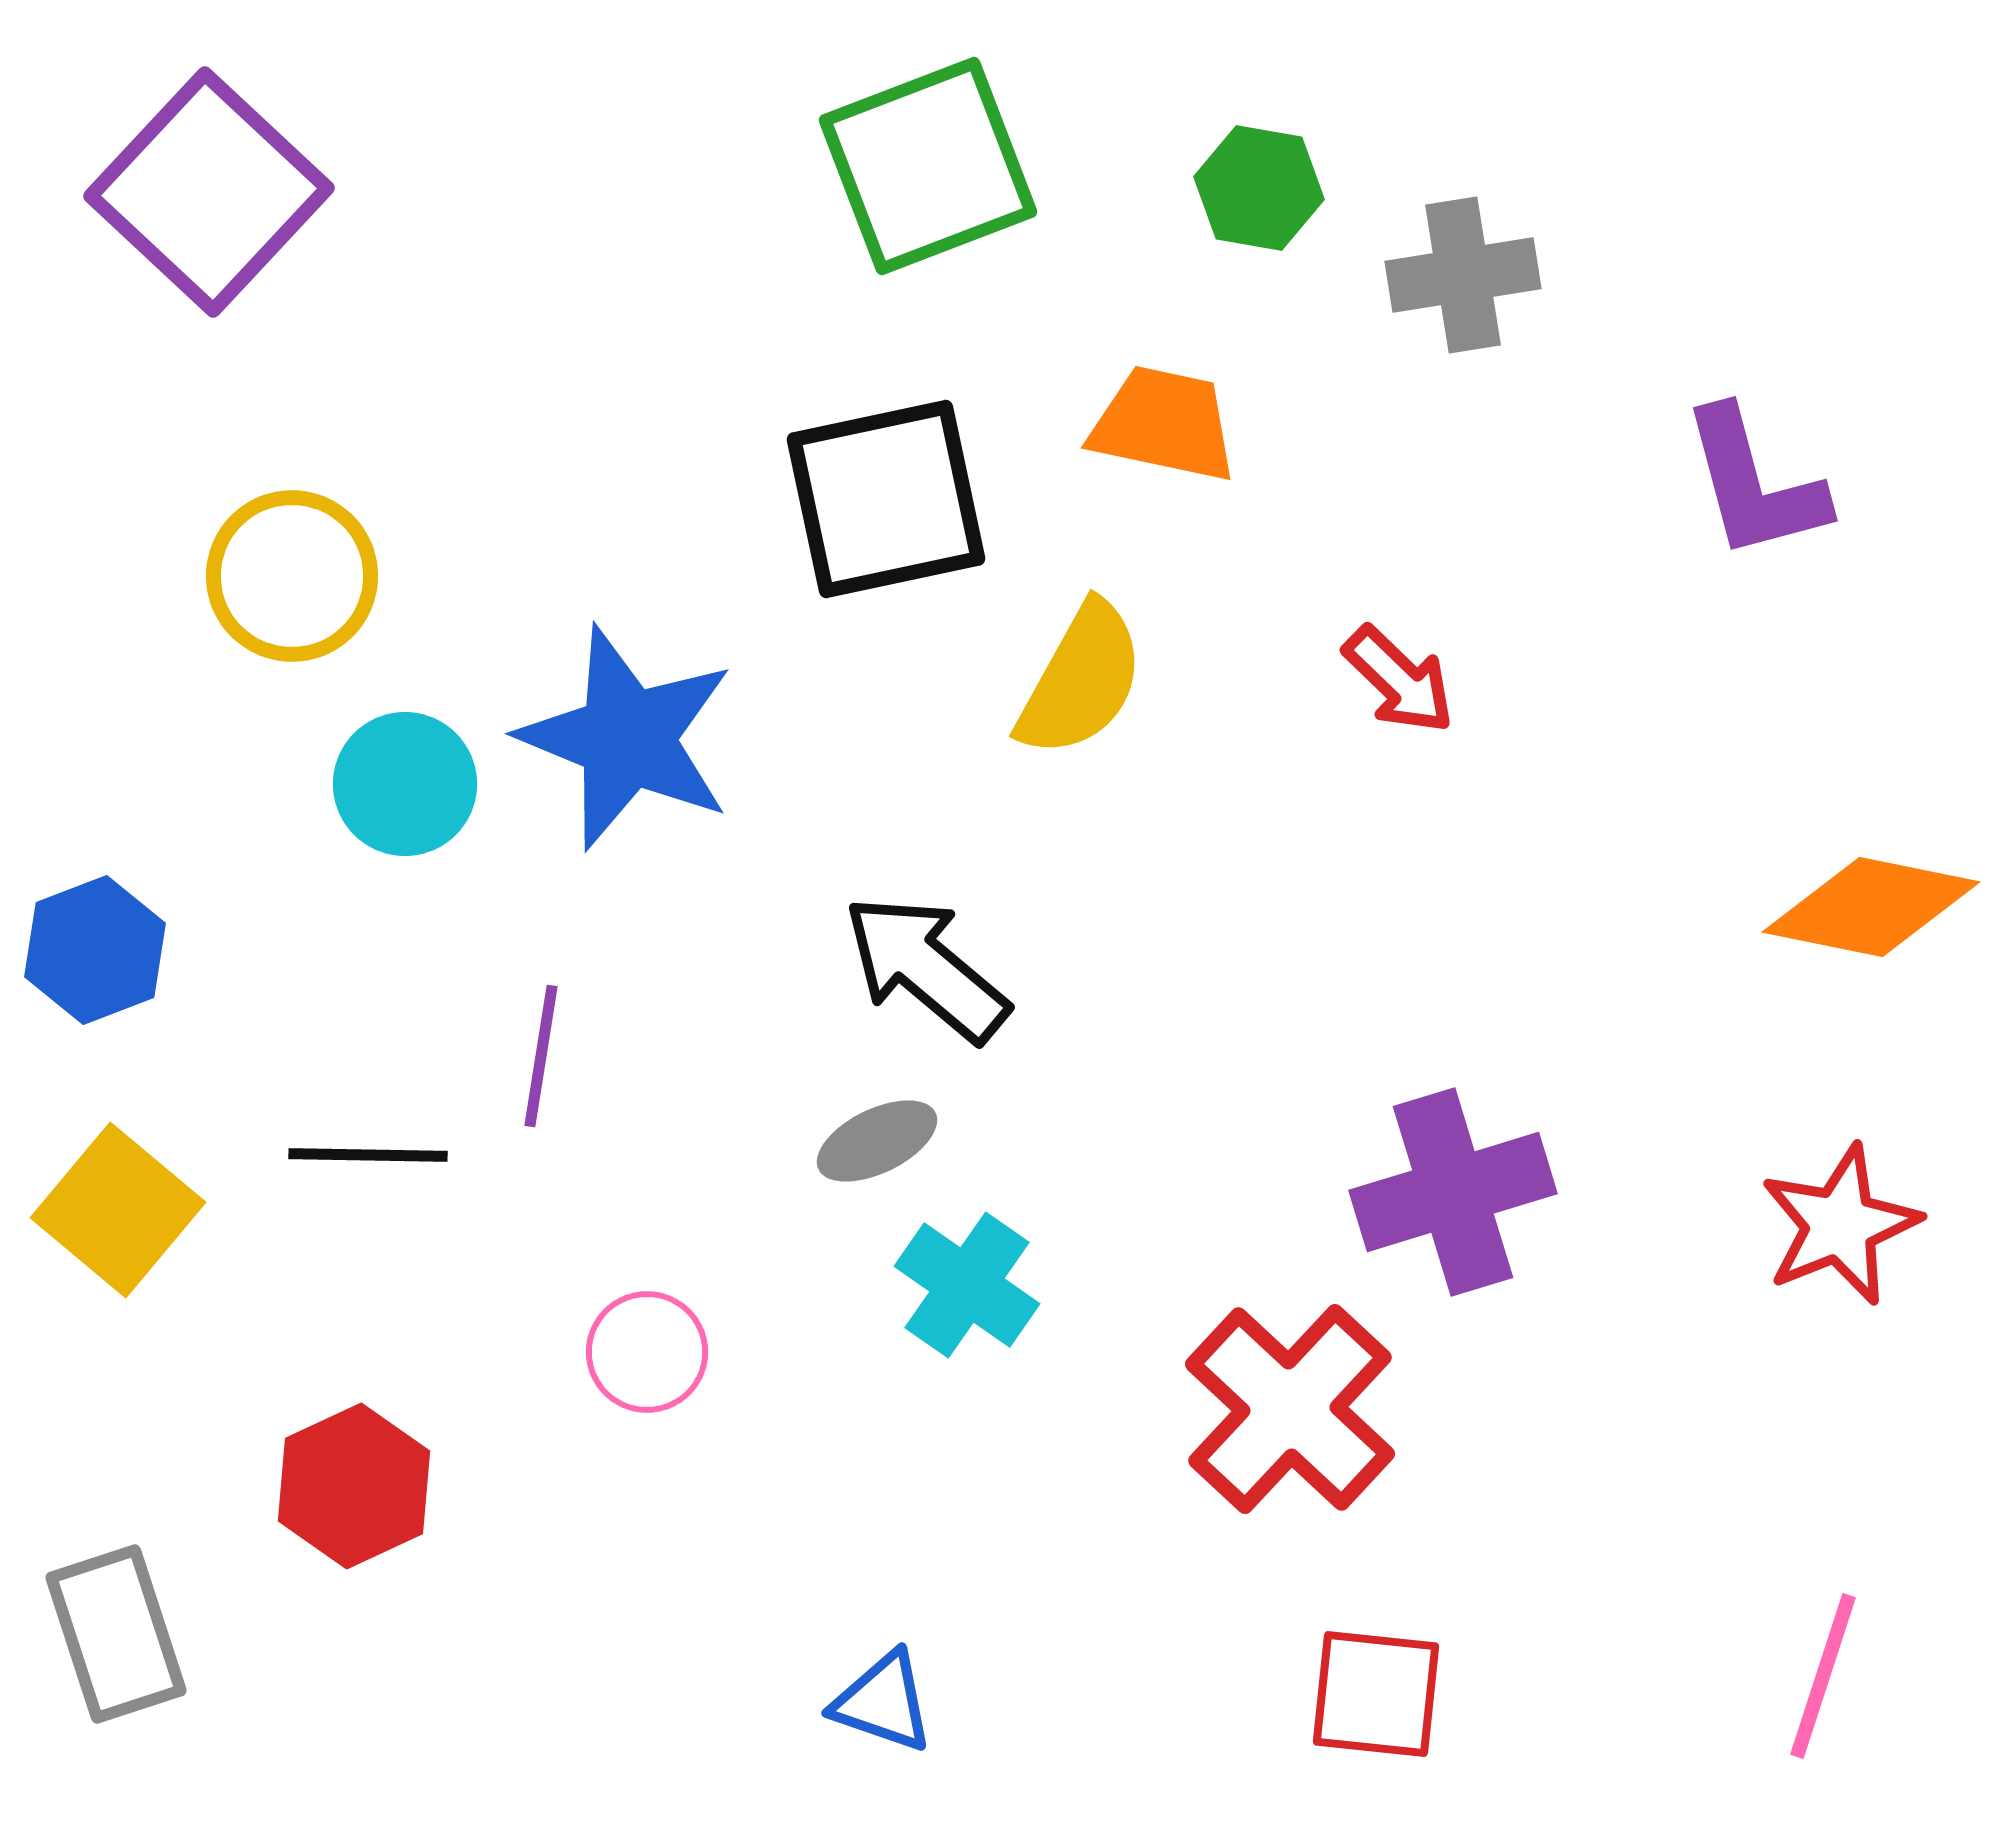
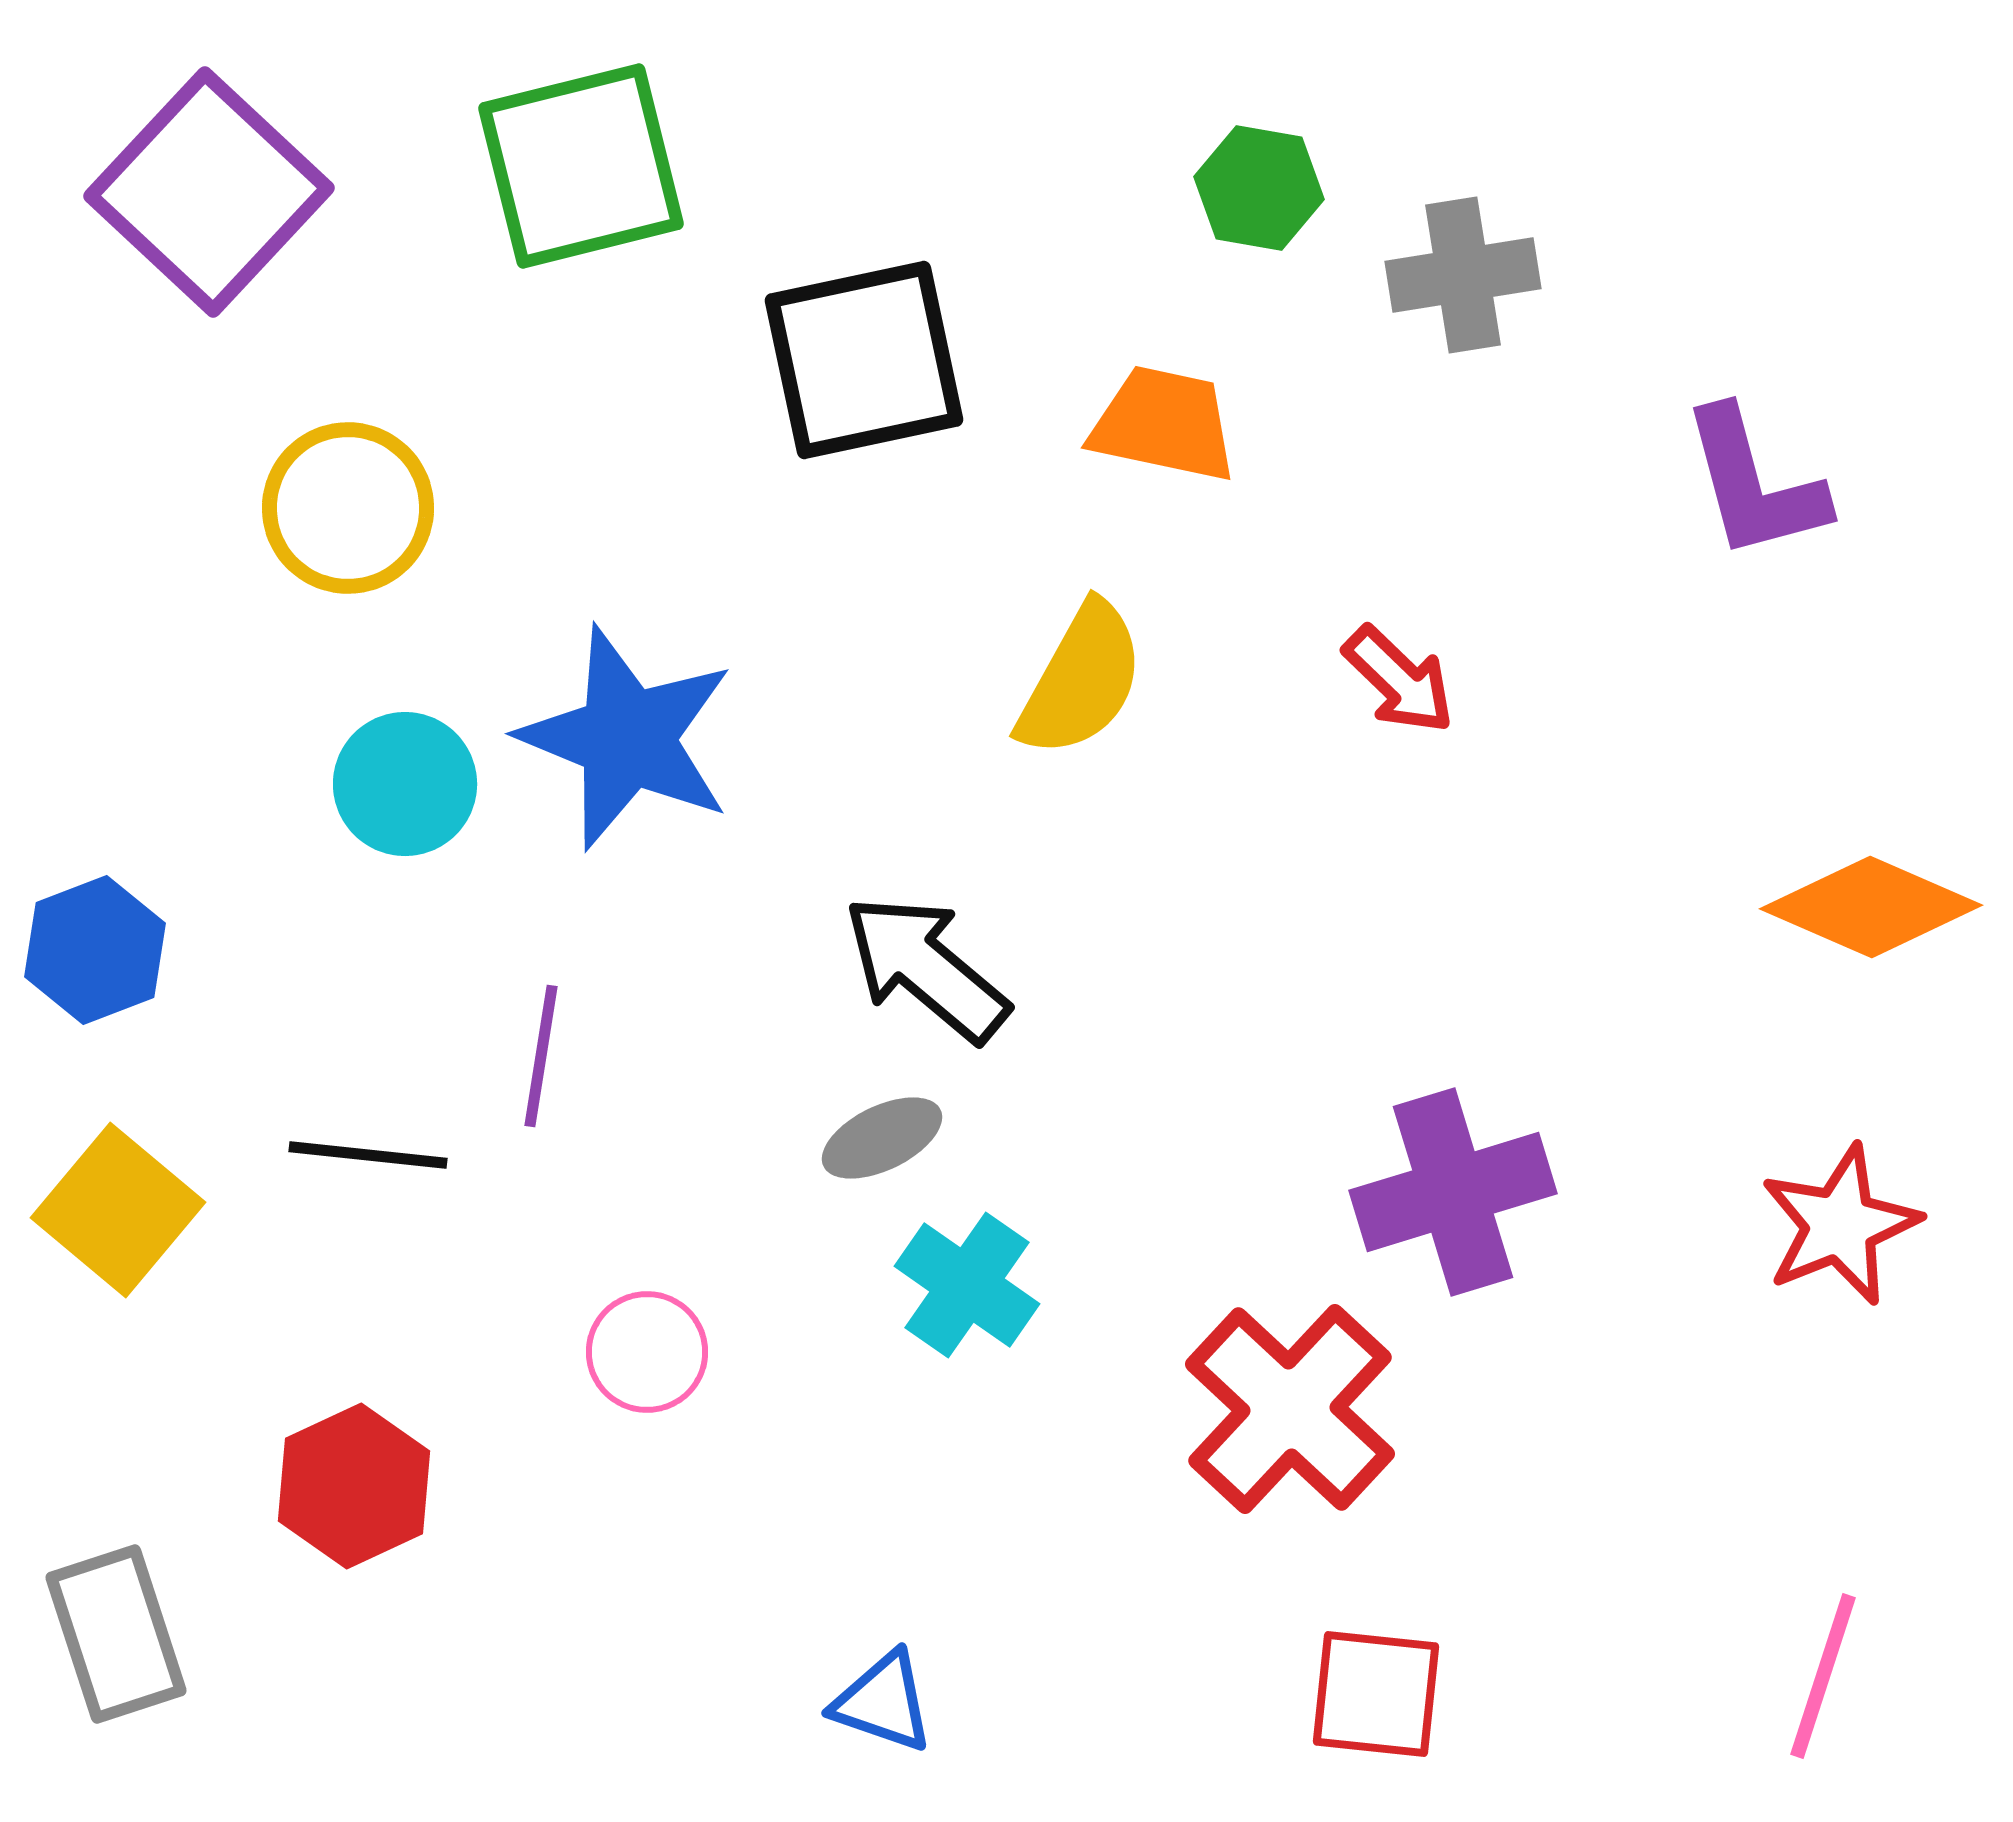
green square: moved 347 px left; rotated 7 degrees clockwise
black square: moved 22 px left, 139 px up
yellow circle: moved 56 px right, 68 px up
orange diamond: rotated 12 degrees clockwise
gray ellipse: moved 5 px right, 3 px up
black line: rotated 5 degrees clockwise
